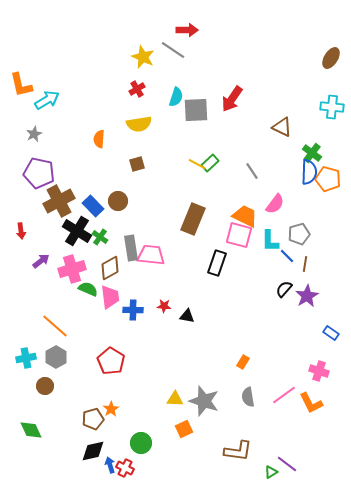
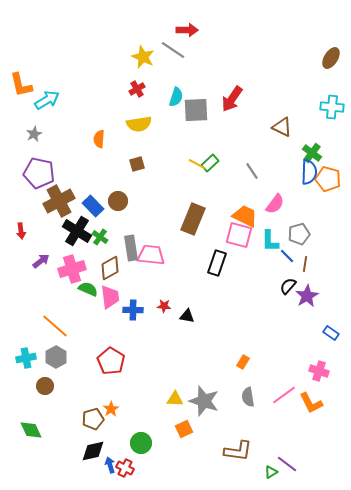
black semicircle at (284, 289): moved 4 px right, 3 px up
